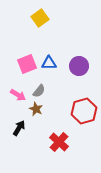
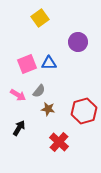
purple circle: moved 1 px left, 24 px up
brown star: moved 12 px right; rotated 16 degrees counterclockwise
